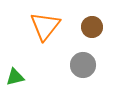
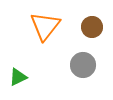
green triangle: moved 3 px right; rotated 12 degrees counterclockwise
